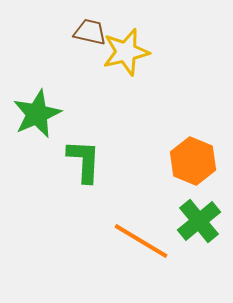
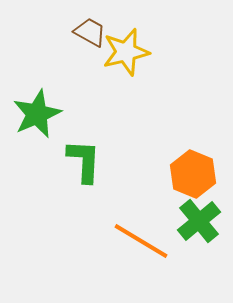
brown trapezoid: rotated 16 degrees clockwise
orange hexagon: moved 13 px down
